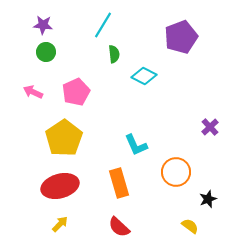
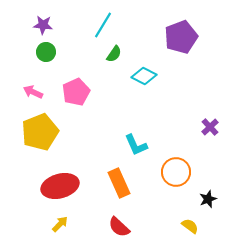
green semicircle: rotated 42 degrees clockwise
yellow pentagon: moved 24 px left, 6 px up; rotated 12 degrees clockwise
orange rectangle: rotated 8 degrees counterclockwise
